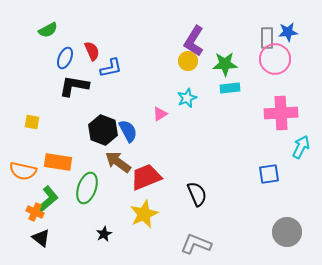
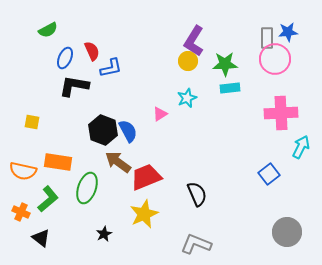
blue square: rotated 30 degrees counterclockwise
orange cross: moved 14 px left
